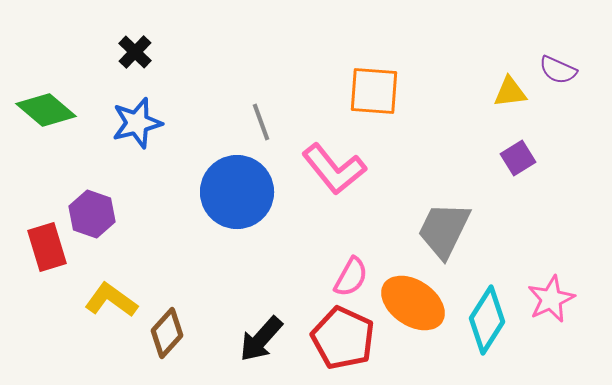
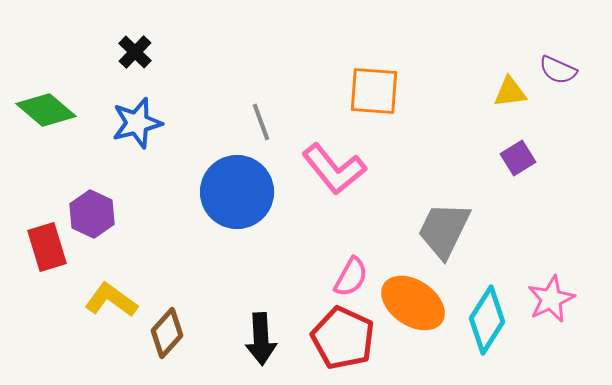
purple hexagon: rotated 6 degrees clockwise
black arrow: rotated 45 degrees counterclockwise
